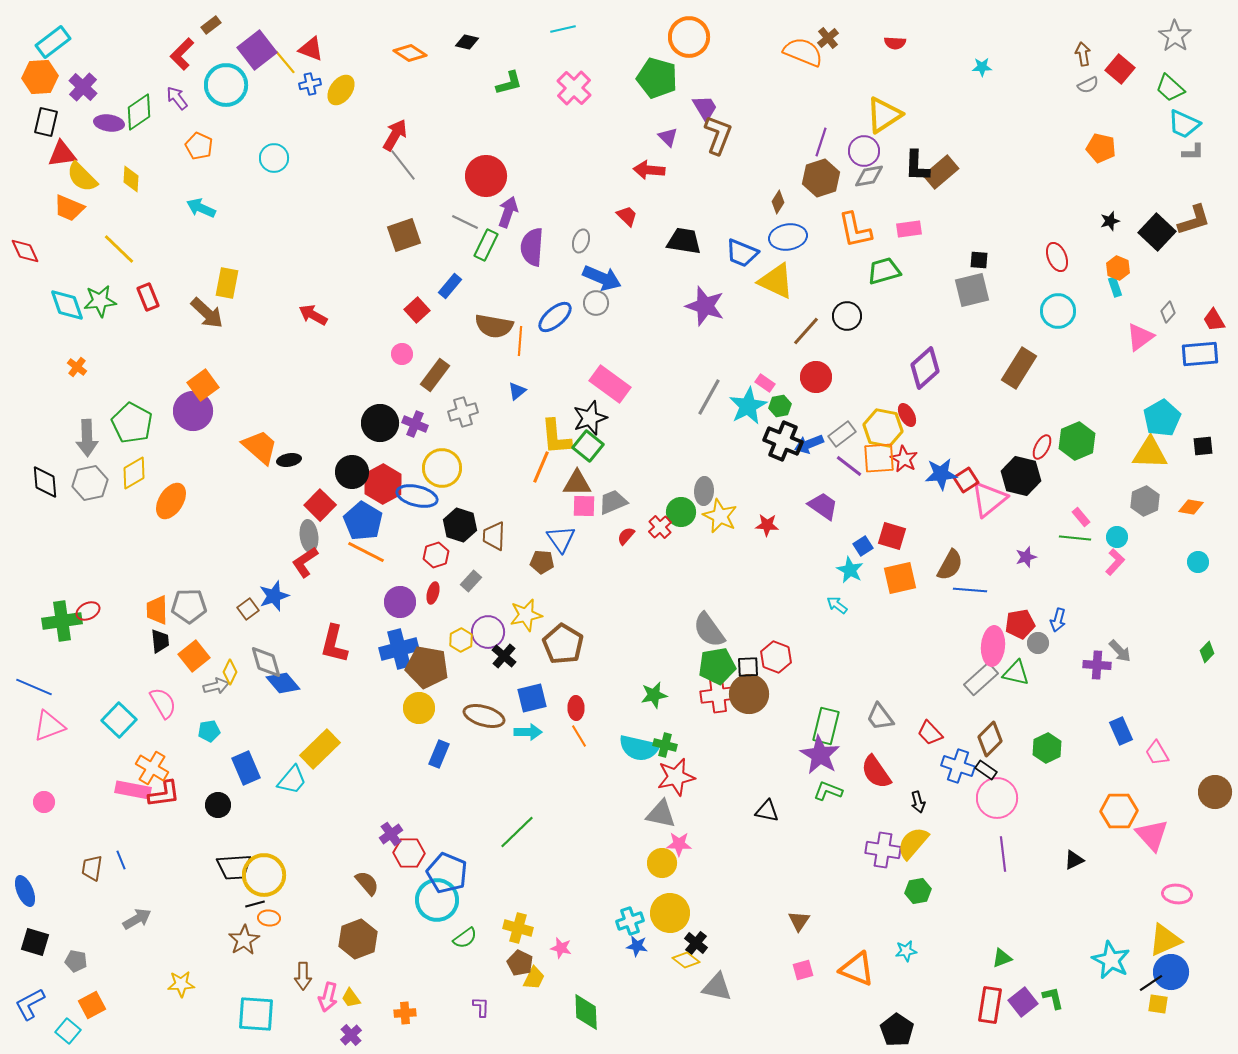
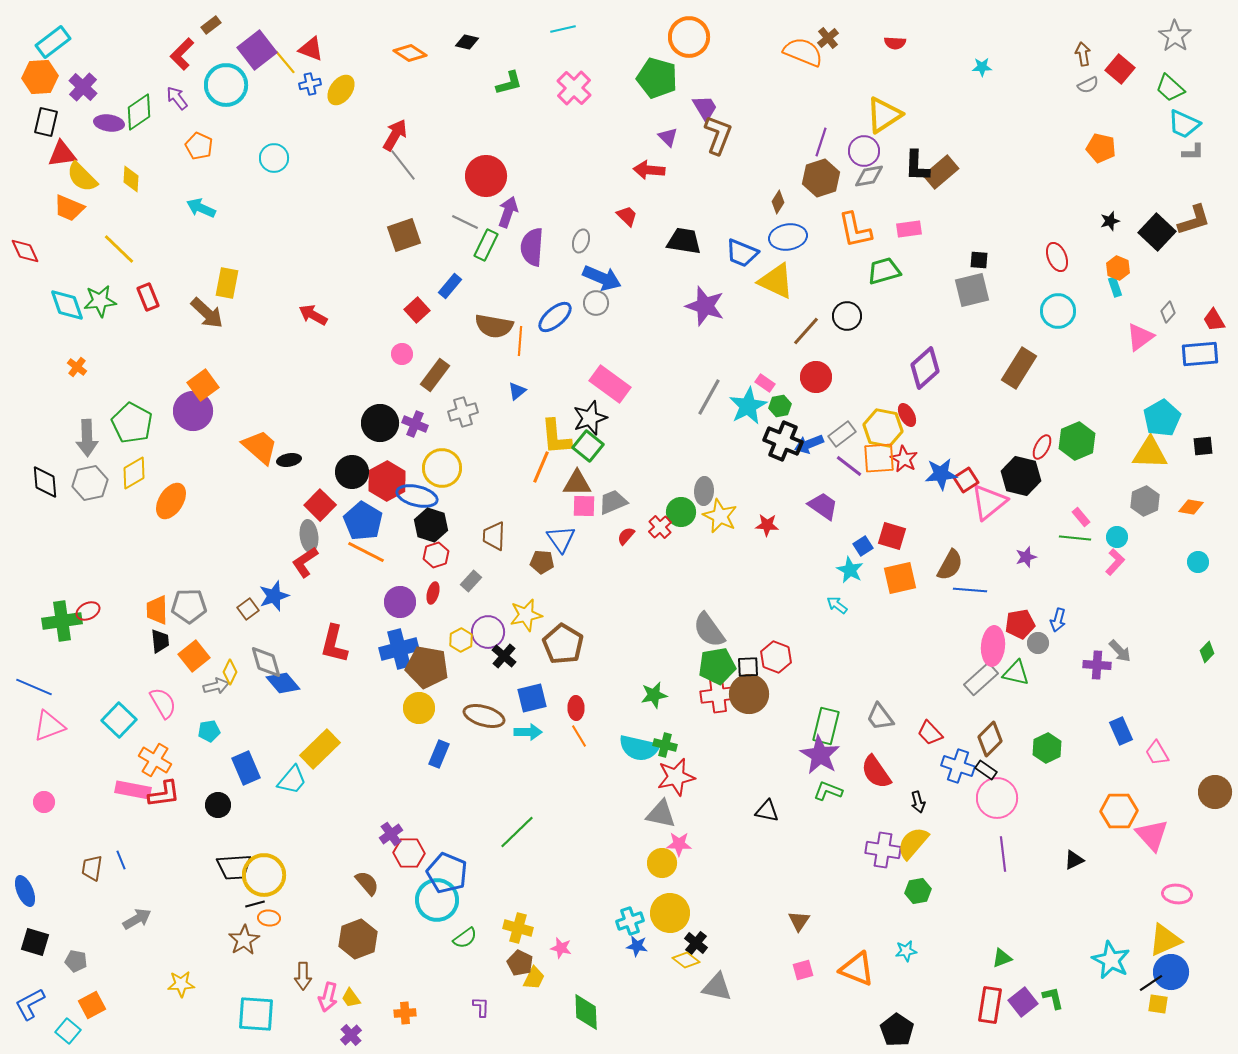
red hexagon at (383, 484): moved 4 px right, 3 px up
pink triangle at (989, 499): moved 3 px down
black hexagon at (460, 525): moved 29 px left
orange cross at (152, 768): moved 3 px right, 8 px up
